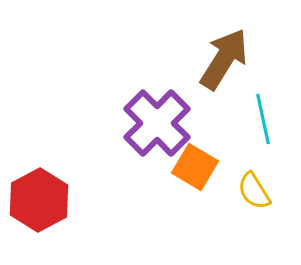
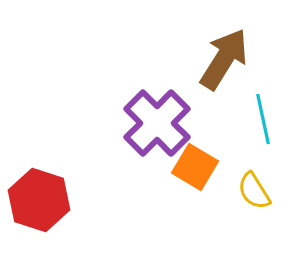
red hexagon: rotated 14 degrees counterclockwise
